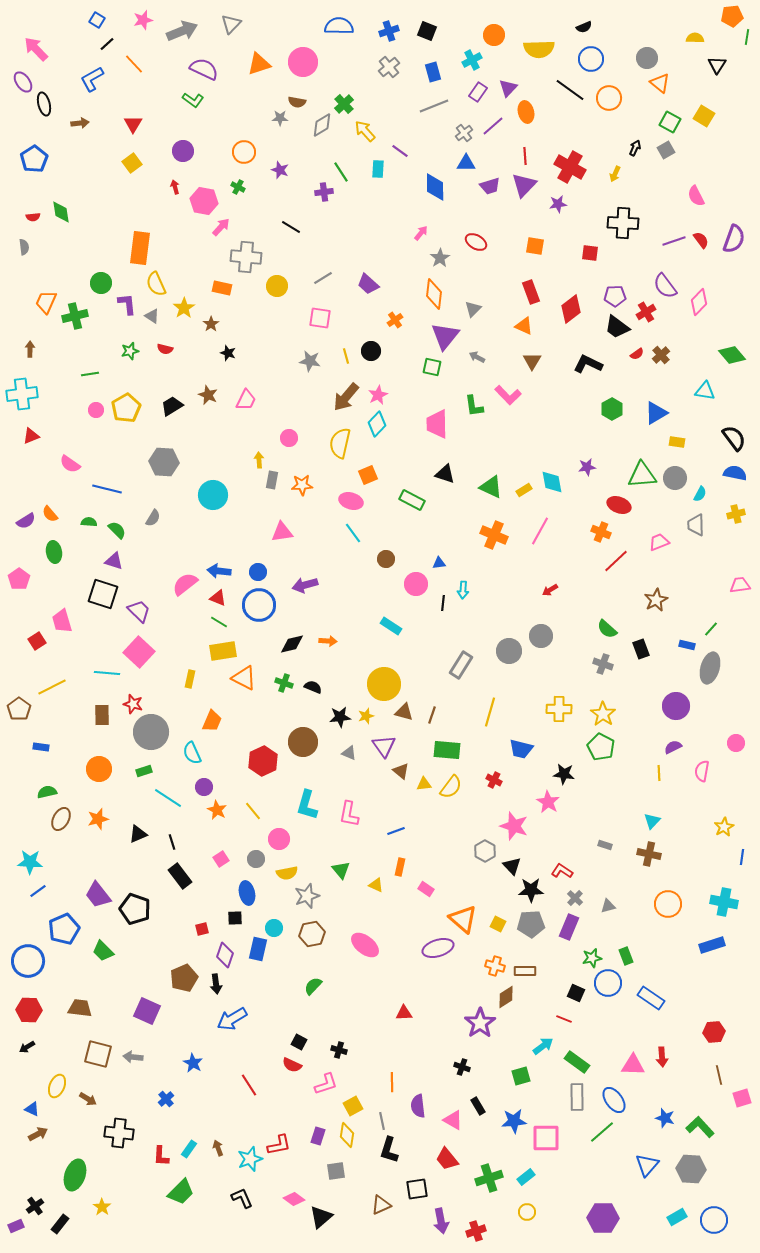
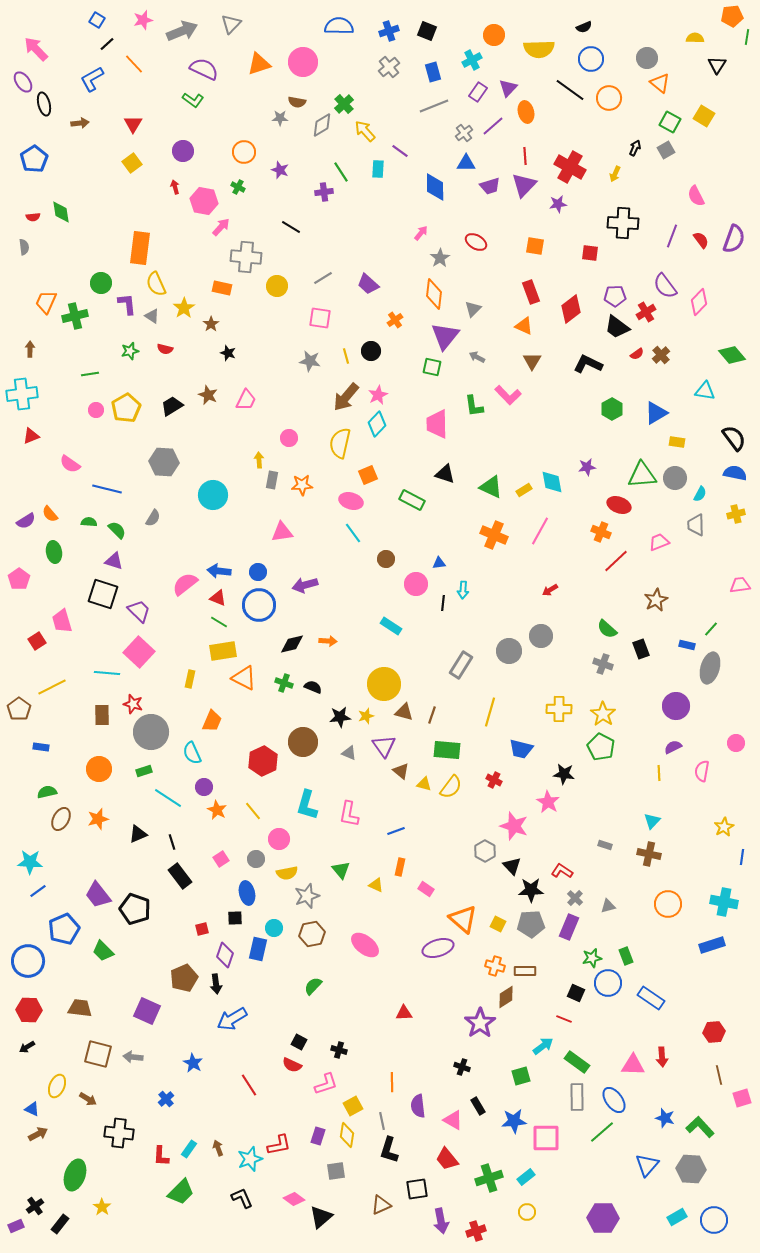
purple line at (674, 241): moved 2 px left, 5 px up; rotated 50 degrees counterclockwise
yellow triangle at (424, 784): rotated 21 degrees clockwise
